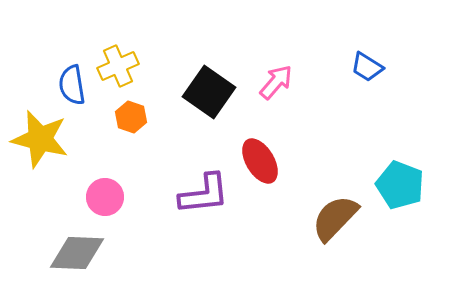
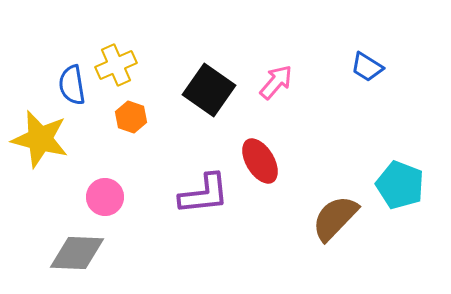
yellow cross: moved 2 px left, 1 px up
black square: moved 2 px up
